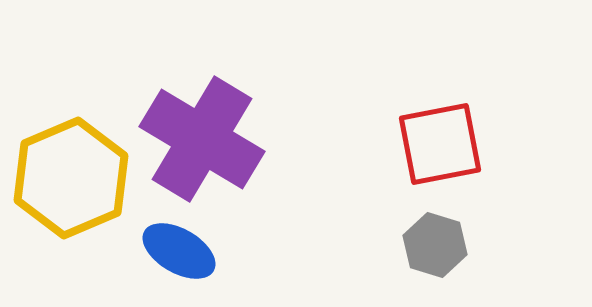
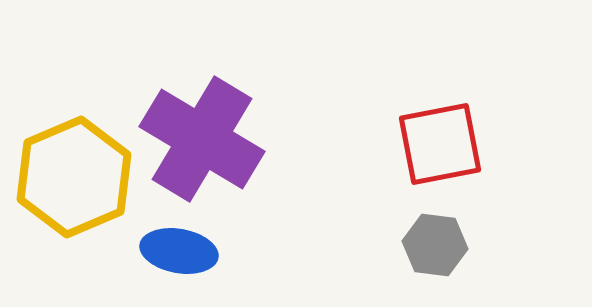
yellow hexagon: moved 3 px right, 1 px up
gray hexagon: rotated 10 degrees counterclockwise
blue ellipse: rotated 20 degrees counterclockwise
